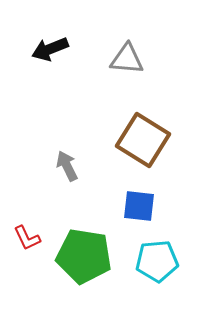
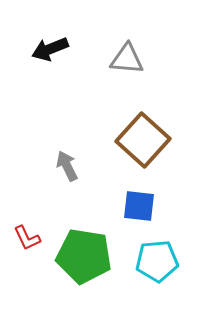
brown square: rotated 10 degrees clockwise
